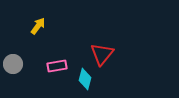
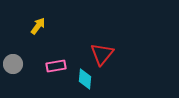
pink rectangle: moved 1 px left
cyan diamond: rotated 10 degrees counterclockwise
